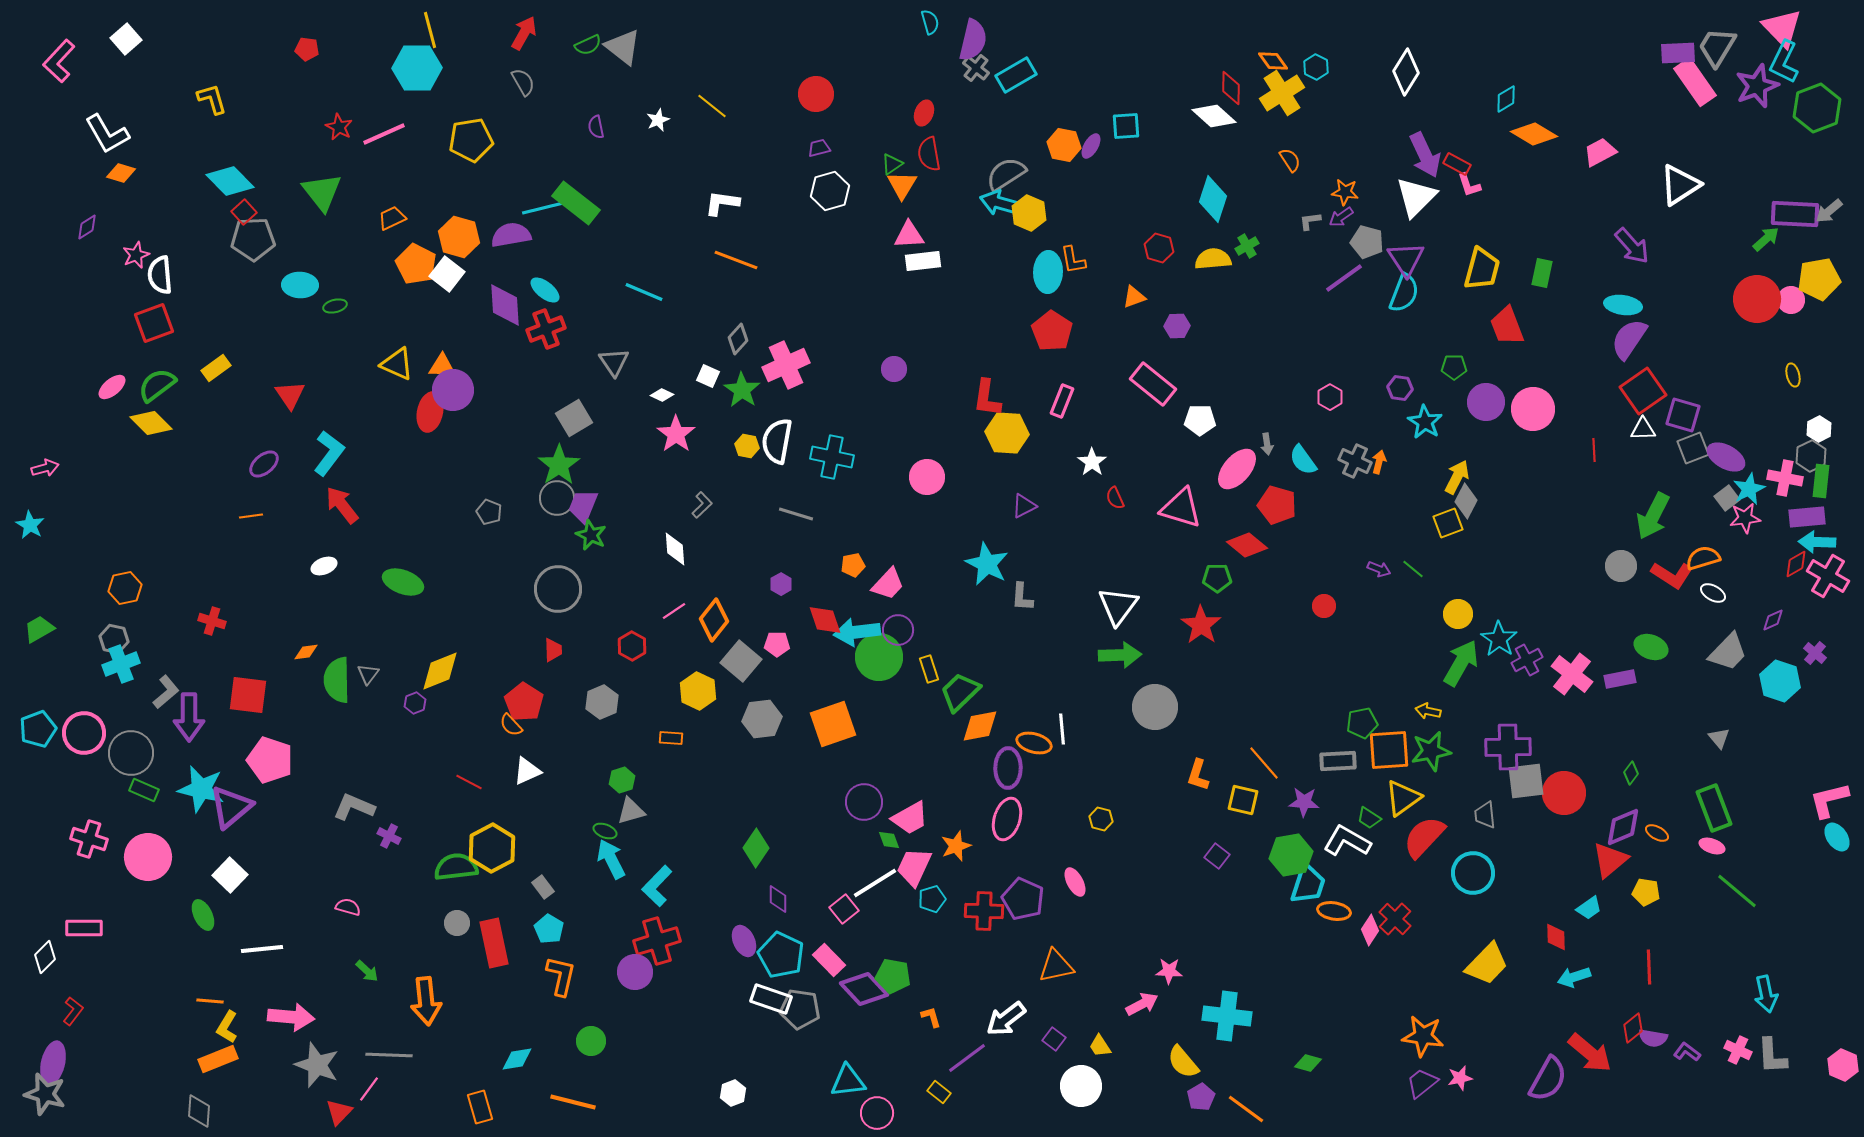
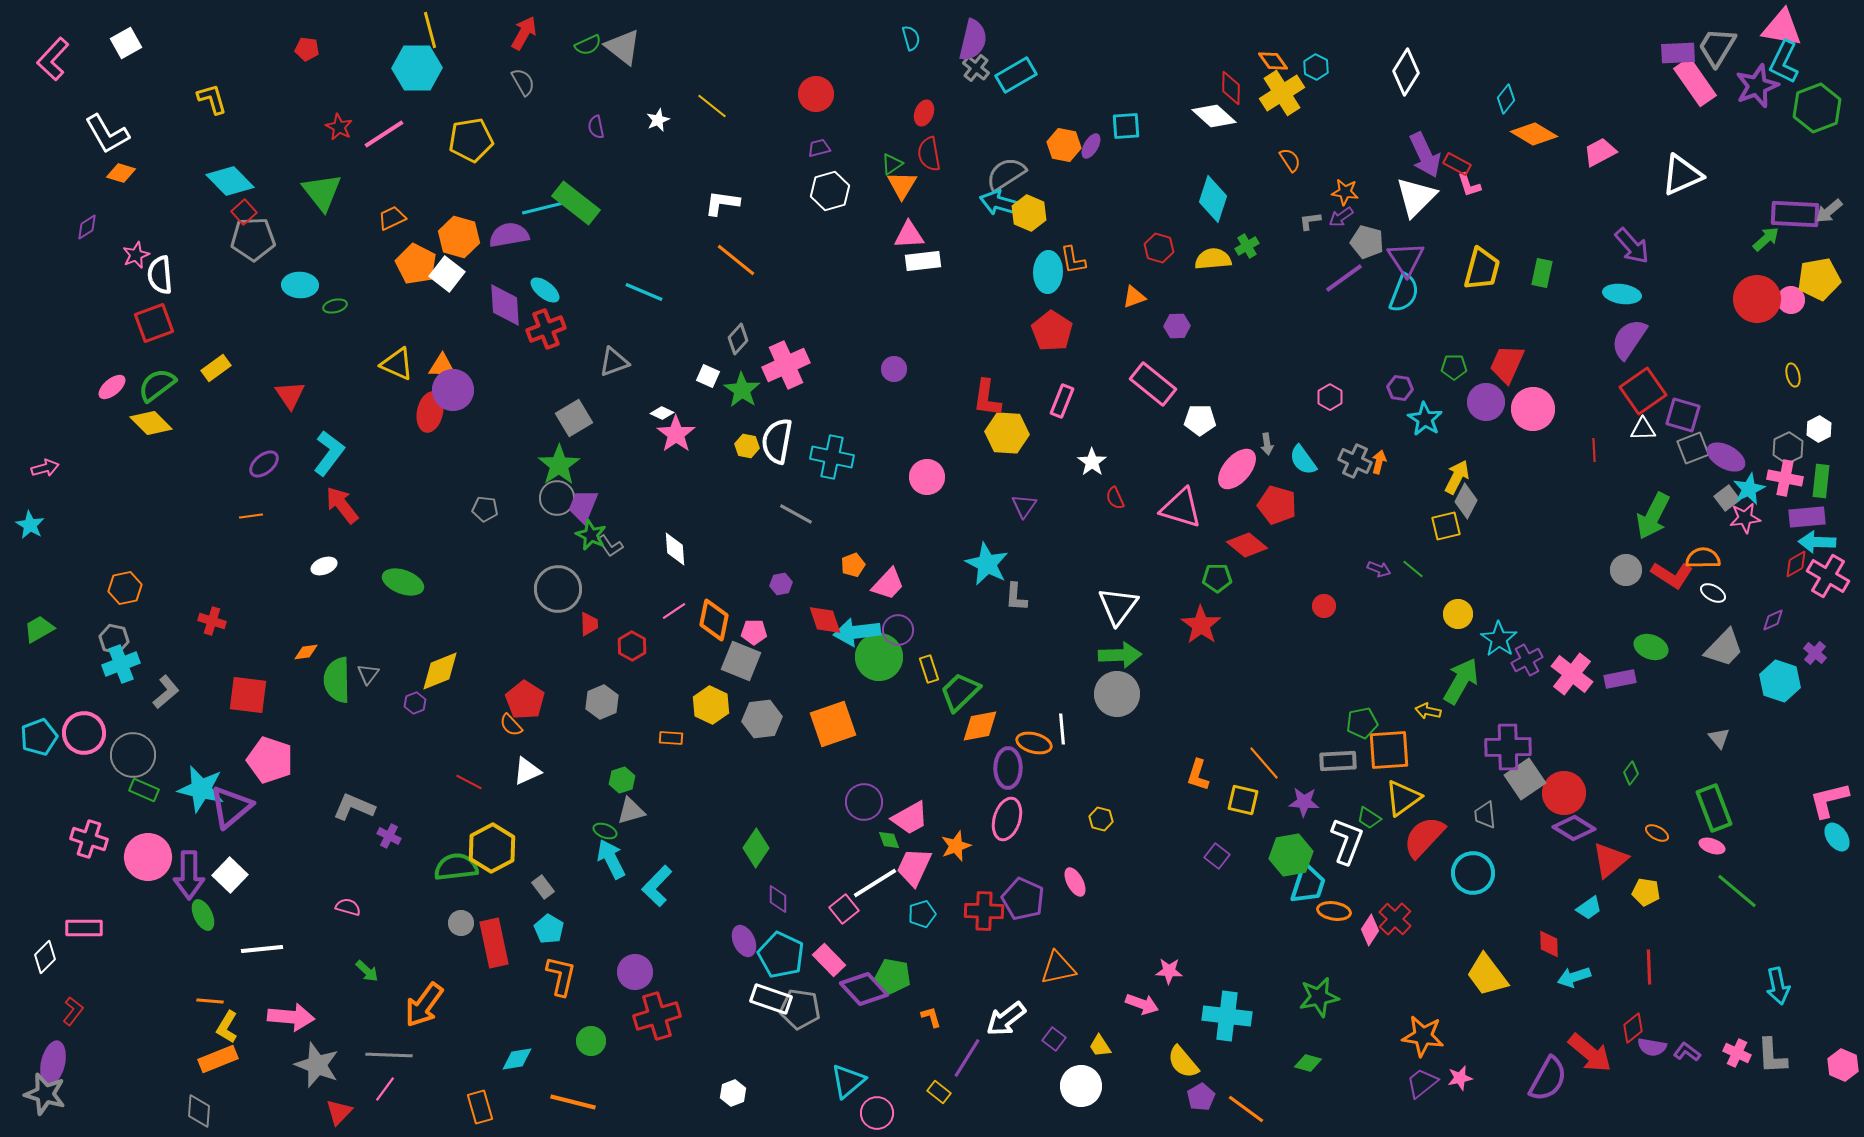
cyan semicircle at (930, 22): moved 19 px left, 16 px down
pink triangle at (1782, 28): rotated 36 degrees counterclockwise
white square at (126, 39): moved 4 px down; rotated 12 degrees clockwise
pink L-shape at (59, 61): moved 6 px left, 2 px up
cyan diamond at (1506, 99): rotated 20 degrees counterclockwise
pink line at (384, 134): rotated 9 degrees counterclockwise
white triangle at (1680, 185): moved 2 px right, 10 px up; rotated 9 degrees clockwise
purple semicircle at (511, 235): moved 2 px left
orange line at (736, 260): rotated 18 degrees clockwise
cyan ellipse at (1623, 305): moved 1 px left, 11 px up
red trapezoid at (1507, 326): moved 38 px down; rotated 45 degrees clockwise
gray triangle at (614, 362): rotated 44 degrees clockwise
white diamond at (662, 395): moved 18 px down
cyan star at (1425, 422): moved 3 px up
gray hexagon at (1811, 456): moved 23 px left, 8 px up
gray L-shape at (702, 505): moved 92 px left, 41 px down; rotated 100 degrees clockwise
purple triangle at (1024, 506): rotated 28 degrees counterclockwise
gray pentagon at (489, 512): moved 4 px left, 3 px up; rotated 15 degrees counterclockwise
gray line at (796, 514): rotated 12 degrees clockwise
yellow square at (1448, 523): moved 2 px left, 3 px down; rotated 8 degrees clockwise
orange semicircle at (1703, 558): rotated 16 degrees clockwise
orange pentagon at (853, 565): rotated 10 degrees counterclockwise
gray circle at (1621, 566): moved 5 px right, 4 px down
purple hexagon at (781, 584): rotated 20 degrees clockwise
gray L-shape at (1022, 597): moved 6 px left
orange diamond at (714, 620): rotated 27 degrees counterclockwise
pink pentagon at (777, 644): moved 23 px left, 12 px up
red trapezoid at (553, 650): moved 36 px right, 26 px up
gray trapezoid at (1728, 652): moved 4 px left, 4 px up
gray square at (741, 661): rotated 18 degrees counterclockwise
green arrow at (1461, 663): moved 18 px down
yellow hexagon at (698, 691): moved 13 px right, 14 px down
red pentagon at (524, 702): moved 1 px right, 2 px up
gray circle at (1155, 707): moved 38 px left, 13 px up
purple arrow at (189, 717): moved 158 px down
cyan pentagon at (38, 729): moved 1 px right, 8 px down
green star at (1431, 751): moved 112 px left, 246 px down
gray circle at (131, 753): moved 2 px right, 2 px down
gray square at (1526, 781): moved 1 px left, 2 px up; rotated 27 degrees counterclockwise
purple diamond at (1623, 827): moved 49 px left, 1 px down; rotated 54 degrees clockwise
white L-shape at (1347, 841): rotated 81 degrees clockwise
cyan pentagon at (932, 899): moved 10 px left, 15 px down
gray circle at (457, 923): moved 4 px right
red diamond at (1556, 937): moved 7 px left, 7 px down
red cross at (657, 941): moved 75 px down
yellow trapezoid at (1487, 964): moved 11 px down; rotated 99 degrees clockwise
orange triangle at (1056, 966): moved 2 px right, 2 px down
cyan arrow at (1766, 994): moved 12 px right, 8 px up
orange arrow at (426, 1001): moved 2 px left, 4 px down; rotated 42 degrees clockwise
pink arrow at (1142, 1004): rotated 48 degrees clockwise
purple semicircle at (1653, 1038): moved 1 px left, 9 px down
pink cross at (1738, 1050): moved 1 px left, 3 px down
purple line at (967, 1058): rotated 21 degrees counterclockwise
cyan triangle at (848, 1081): rotated 33 degrees counterclockwise
pink line at (369, 1089): moved 16 px right
